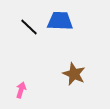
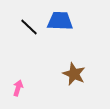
pink arrow: moved 3 px left, 2 px up
